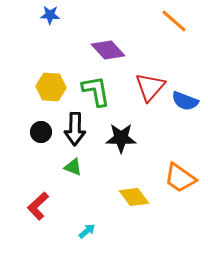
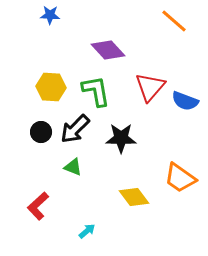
black arrow: rotated 44 degrees clockwise
